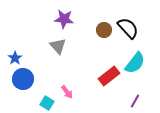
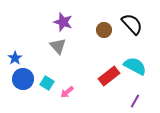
purple star: moved 1 px left, 3 px down; rotated 12 degrees clockwise
black semicircle: moved 4 px right, 4 px up
cyan semicircle: moved 3 px down; rotated 100 degrees counterclockwise
pink arrow: rotated 88 degrees clockwise
cyan square: moved 20 px up
